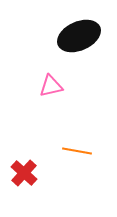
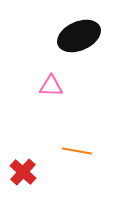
pink triangle: rotated 15 degrees clockwise
red cross: moved 1 px left, 1 px up
